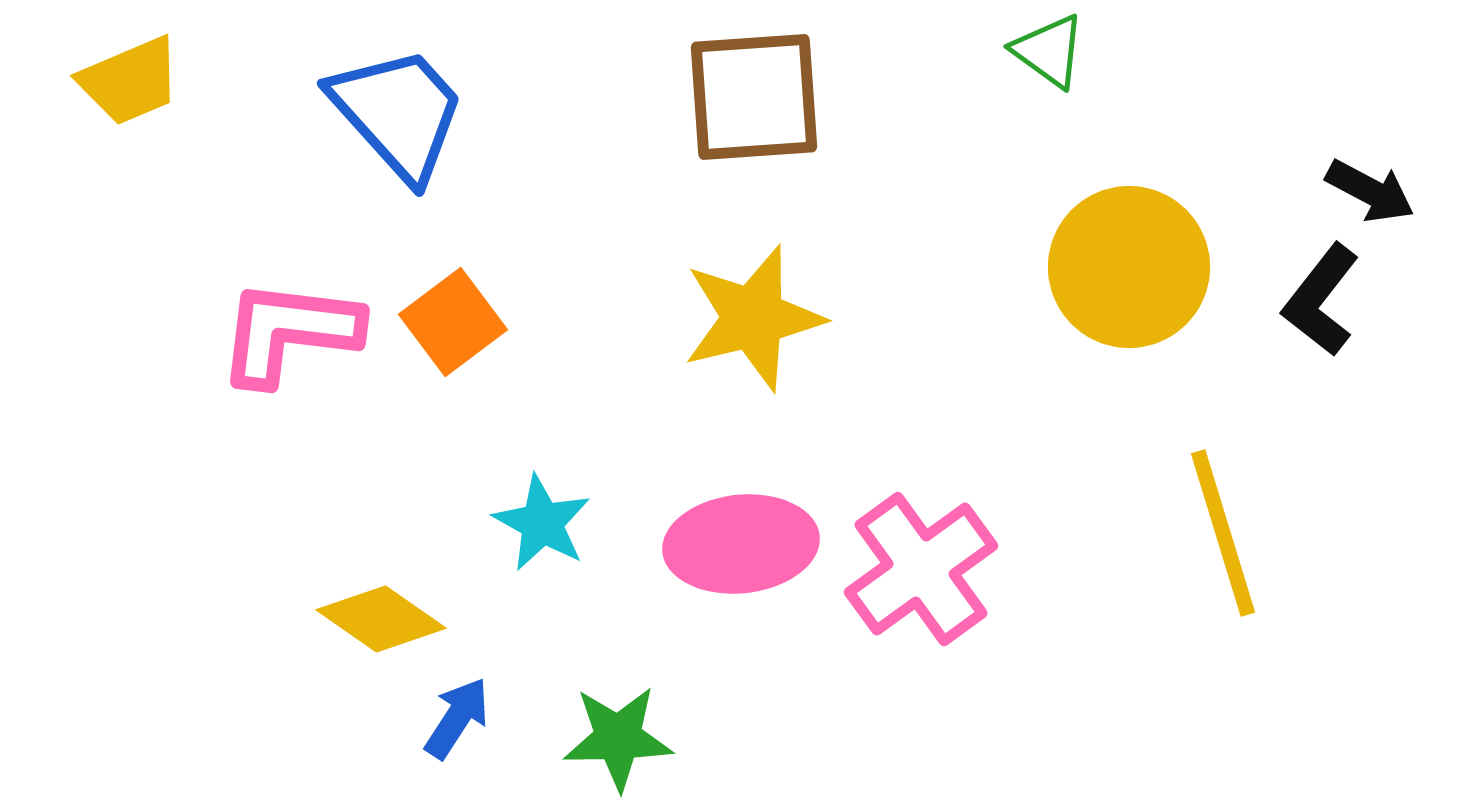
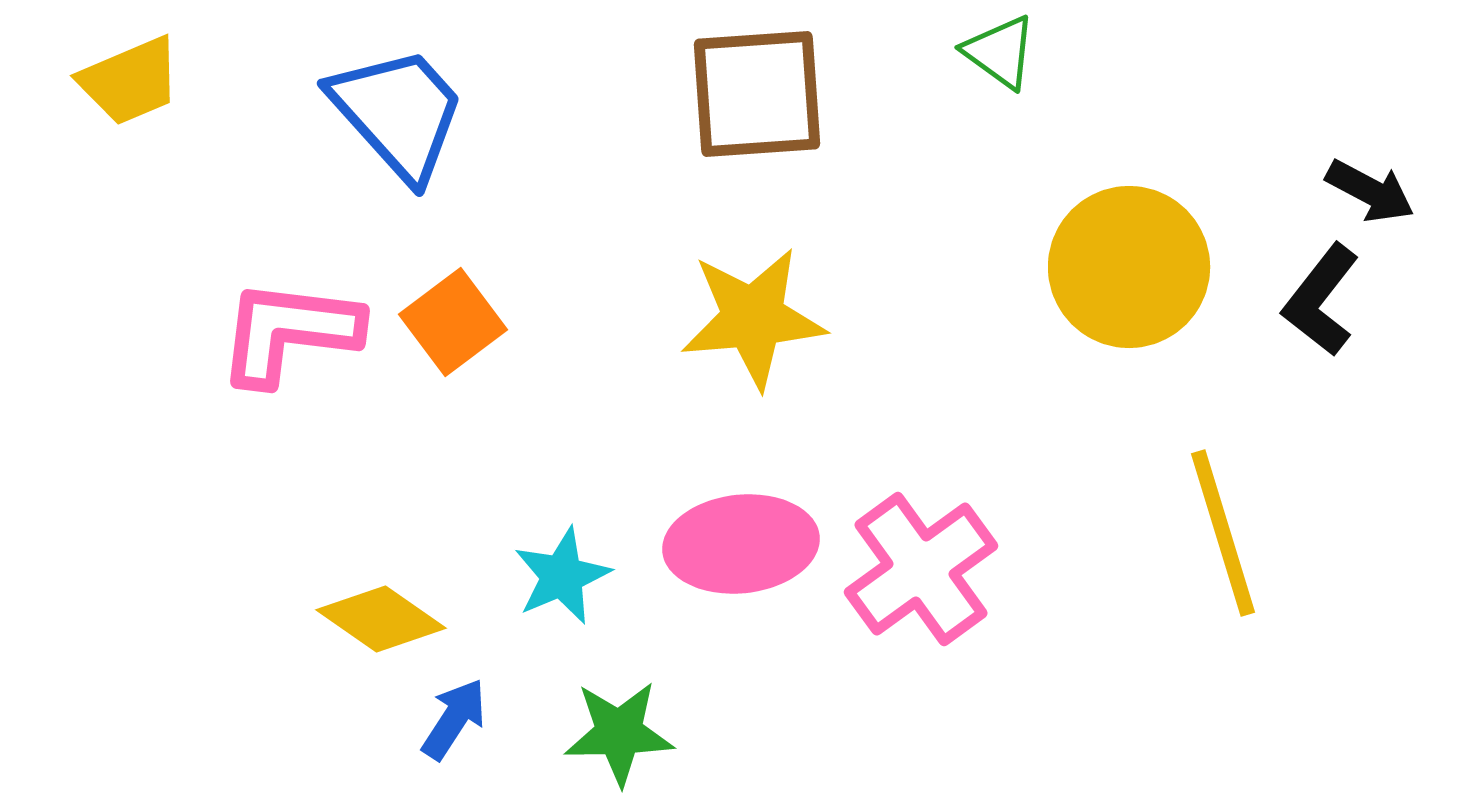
green triangle: moved 49 px left, 1 px down
brown square: moved 3 px right, 3 px up
yellow star: rotated 9 degrees clockwise
cyan star: moved 20 px right, 53 px down; rotated 20 degrees clockwise
blue arrow: moved 3 px left, 1 px down
green star: moved 1 px right, 5 px up
